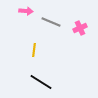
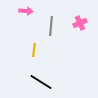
gray line: moved 4 px down; rotated 72 degrees clockwise
pink cross: moved 5 px up
